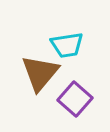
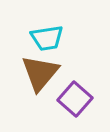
cyan trapezoid: moved 20 px left, 7 px up
